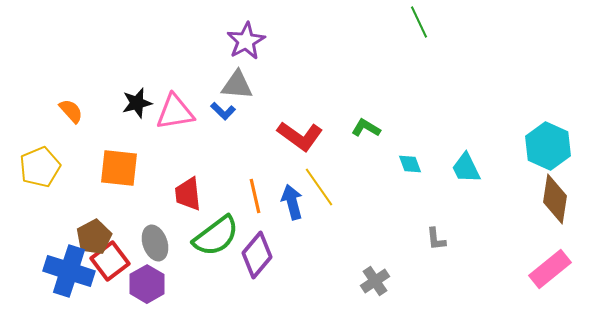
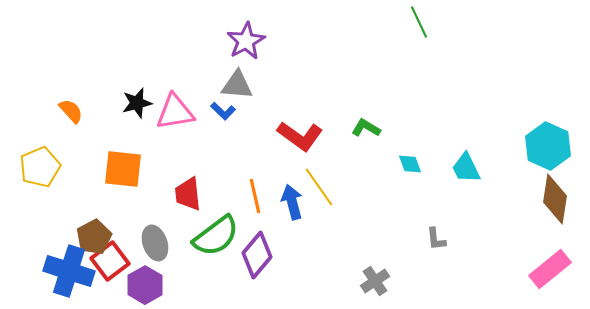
orange square: moved 4 px right, 1 px down
purple hexagon: moved 2 px left, 1 px down
